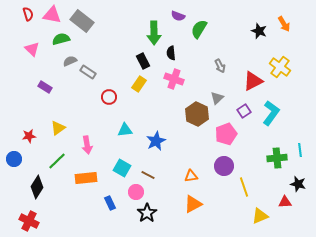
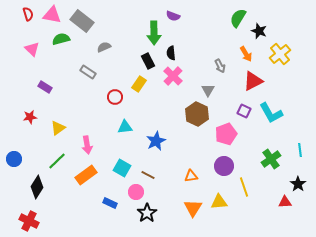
purple semicircle at (178, 16): moved 5 px left
orange arrow at (284, 24): moved 38 px left, 30 px down
green semicircle at (199, 29): moved 39 px right, 11 px up
gray semicircle at (70, 61): moved 34 px right, 14 px up
black rectangle at (143, 61): moved 5 px right
yellow cross at (280, 67): moved 13 px up; rotated 15 degrees clockwise
pink cross at (174, 79): moved 1 px left, 3 px up; rotated 24 degrees clockwise
red circle at (109, 97): moved 6 px right
gray triangle at (217, 98): moved 9 px left, 8 px up; rotated 16 degrees counterclockwise
purple square at (244, 111): rotated 32 degrees counterclockwise
cyan L-shape at (271, 113): rotated 115 degrees clockwise
cyan triangle at (125, 130): moved 3 px up
red star at (29, 136): moved 1 px right, 19 px up
green cross at (277, 158): moved 6 px left, 1 px down; rotated 30 degrees counterclockwise
orange rectangle at (86, 178): moved 3 px up; rotated 30 degrees counterclockwise
black star at (298, 184): rotated 21 degrees clockwise
blue rectangle at (110, 203): rotated 40 degrees counterclockwise
orange triangle at (193, 204): moved 4 px down; rotated 30 degrees counterclockwise
yellow triangle at (260, 216): moved 41 px left, 14 px up; rotated 18 degrees clockwise
